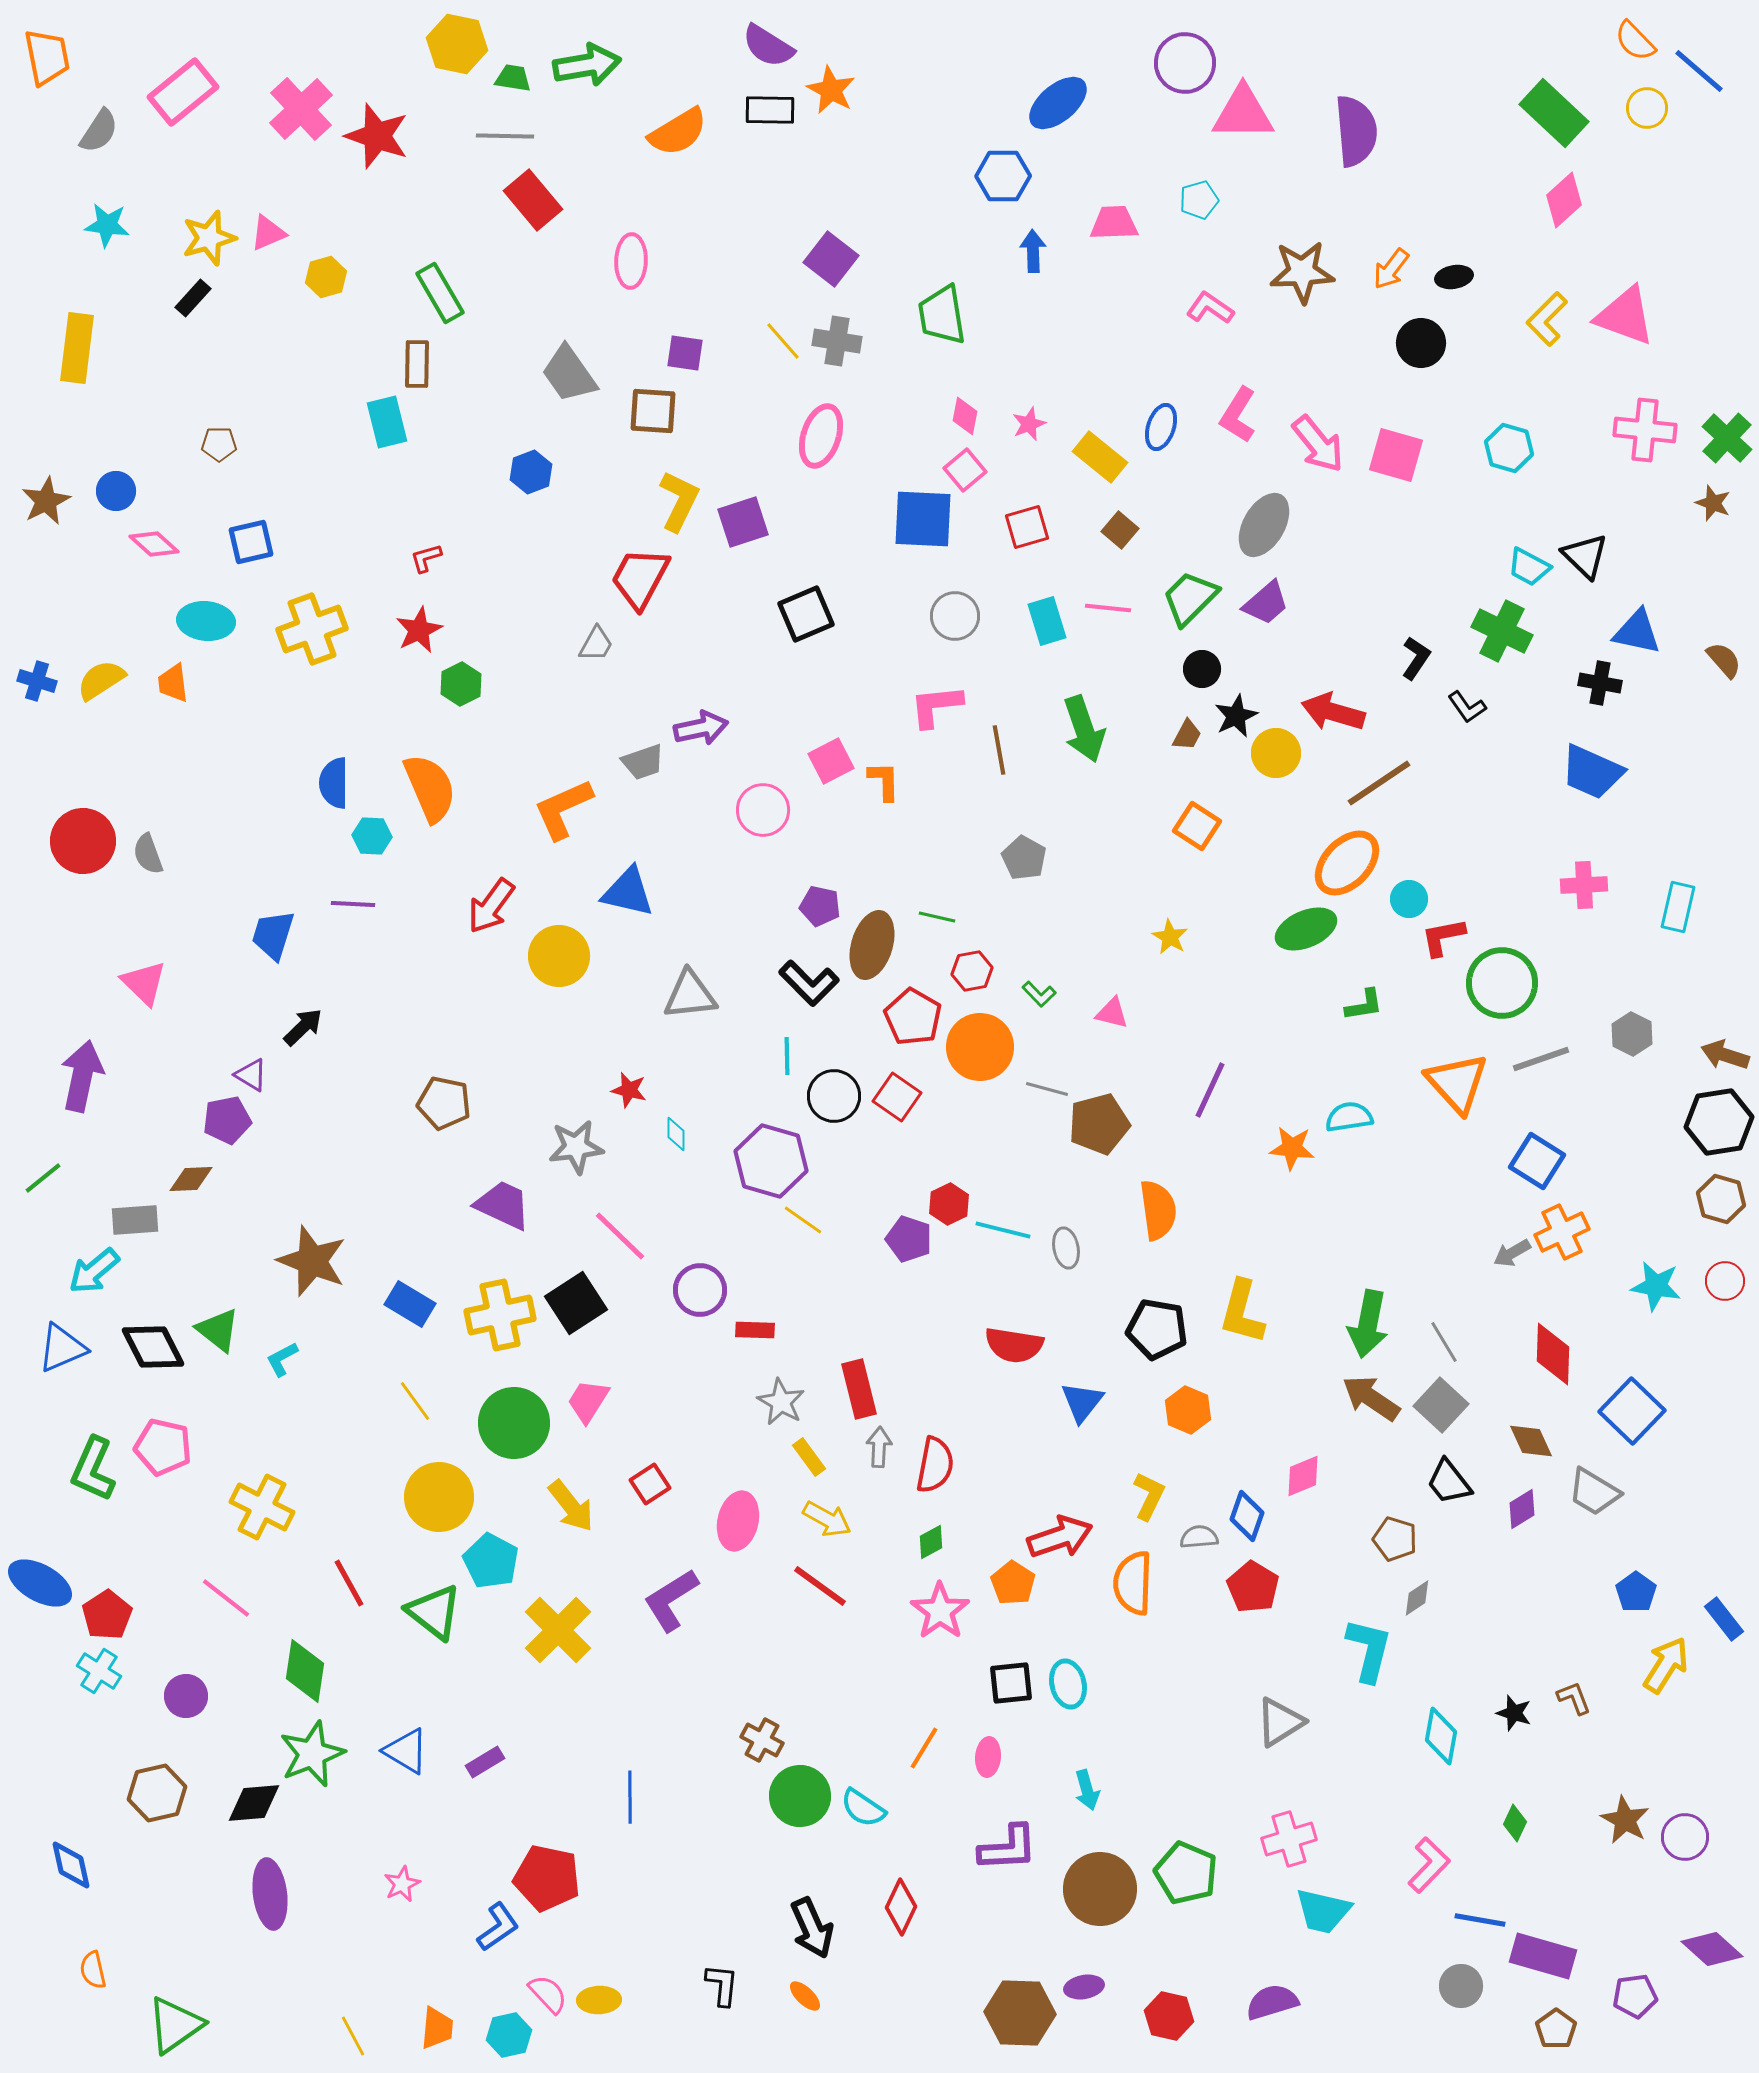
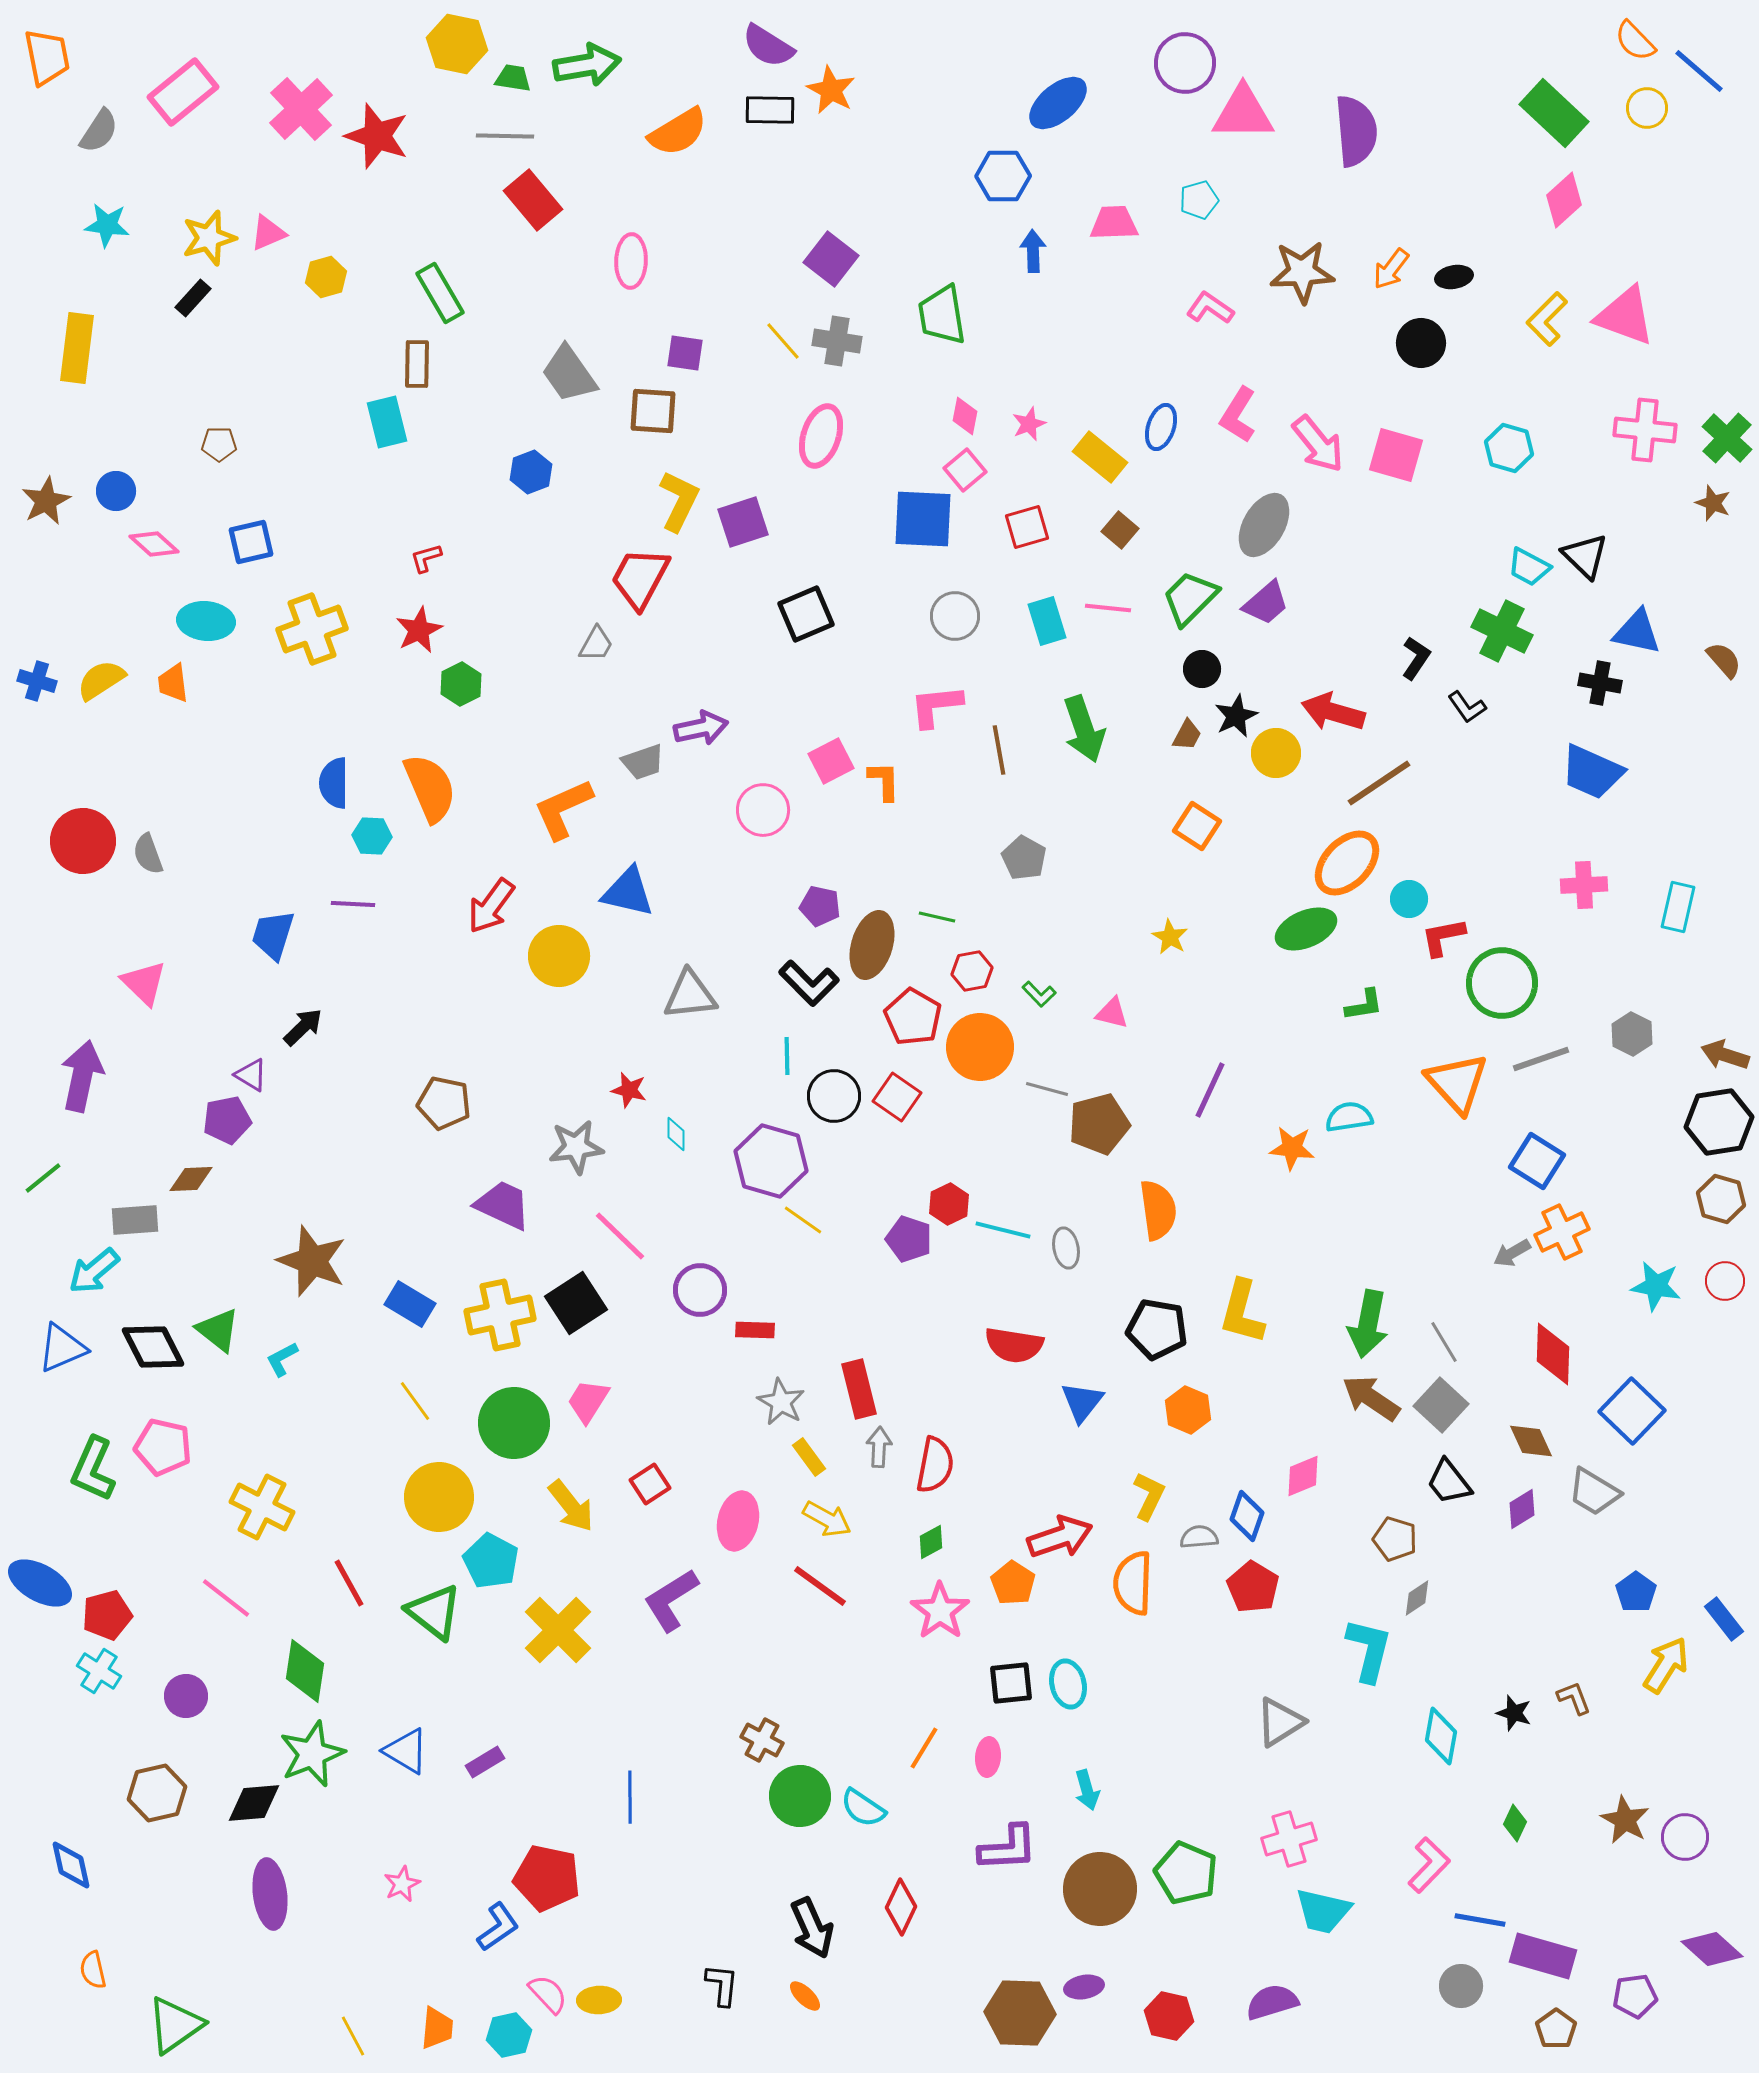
red pentagon at (107, 1615): rotated 18 degrees clockwise
